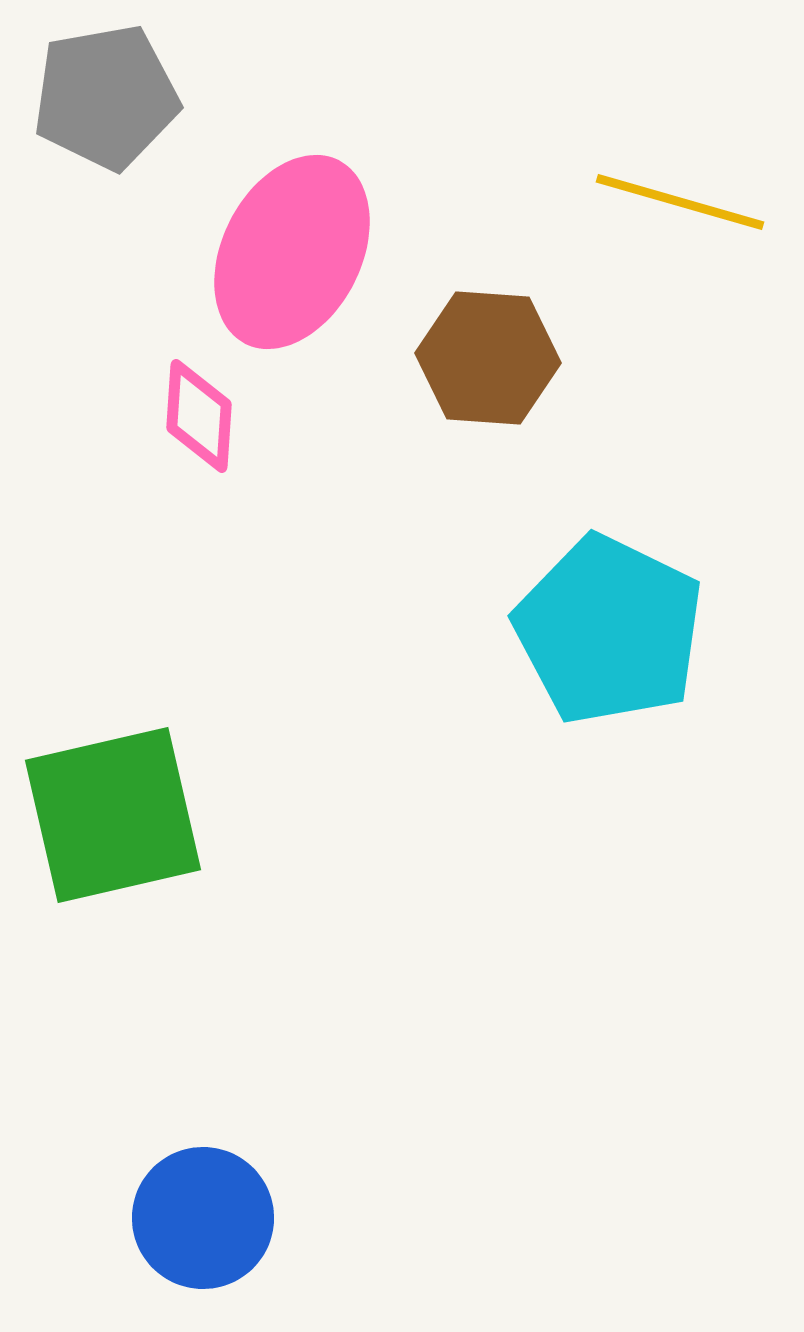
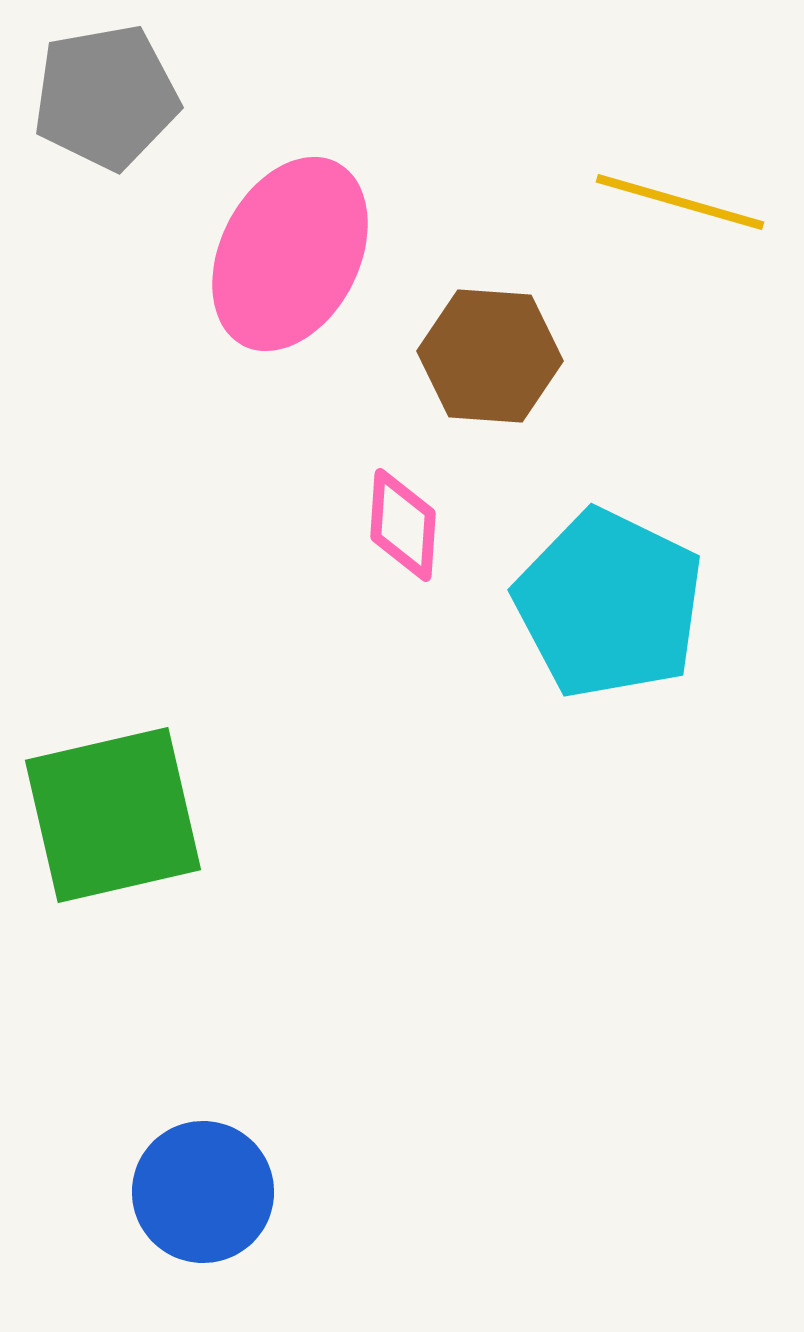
pink ellipse: moved 2 px left, 2 px down
brown hexagon: moved 2 px right, 2 px up
pink diamond: moved 204 px right, 109 px down
cyan pentagon: moved 26 px up
blue circle: moved 26 px up
